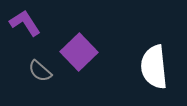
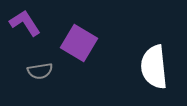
purple square: moved 9 px up; rotated 15 degrees counterclockwise
gray semicircle: rotated 50 degrees counterclockwise
